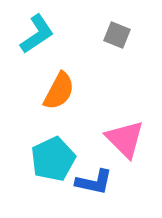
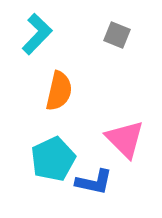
cyan L-shape: rotated 12 degrees counterclockwise
orange semicircle: rotated 15 degrees counterclockwise
